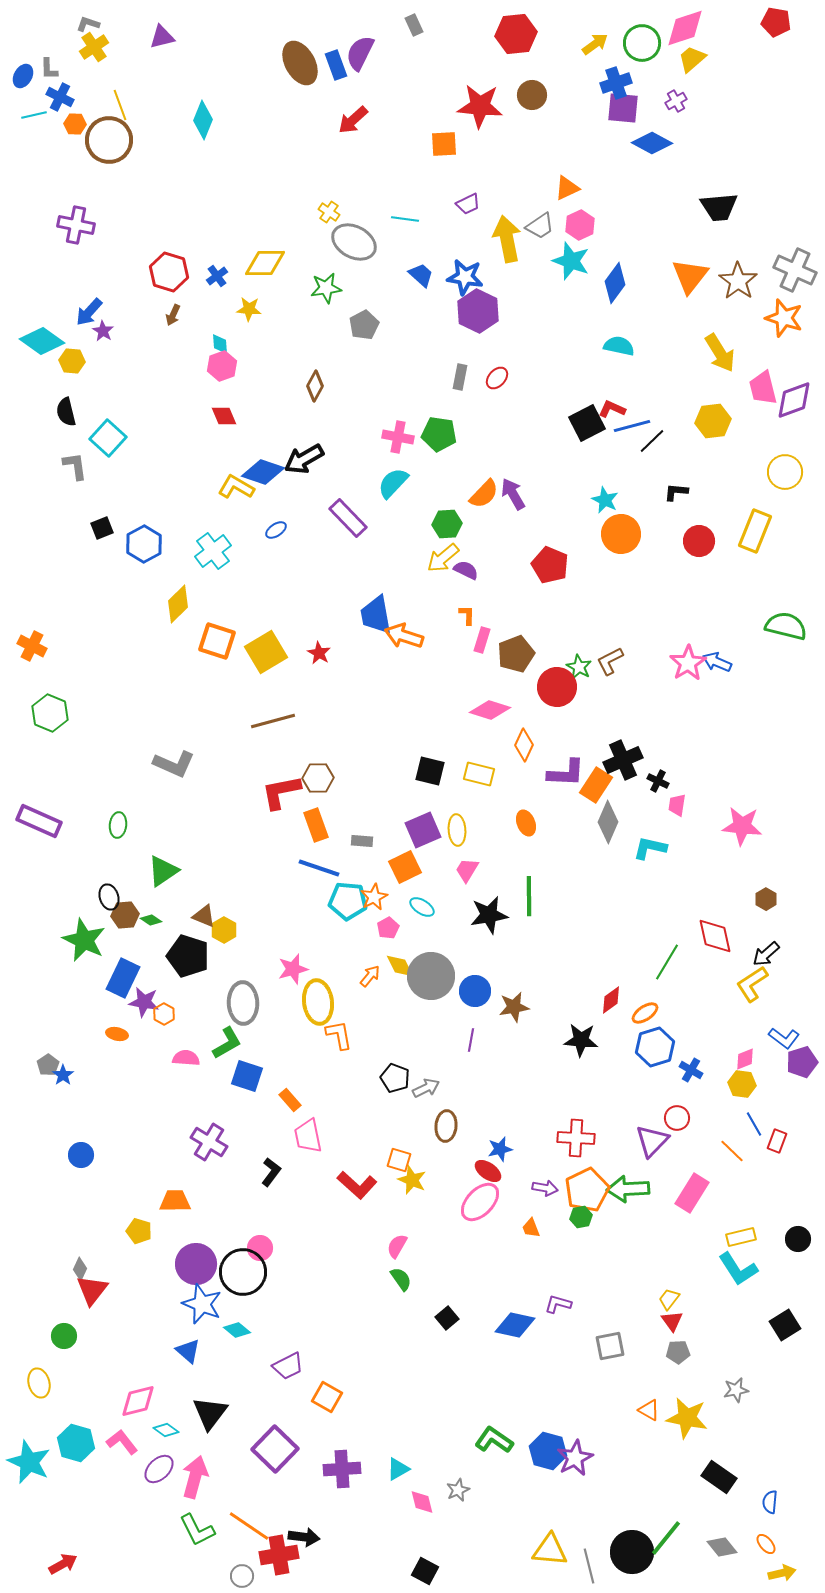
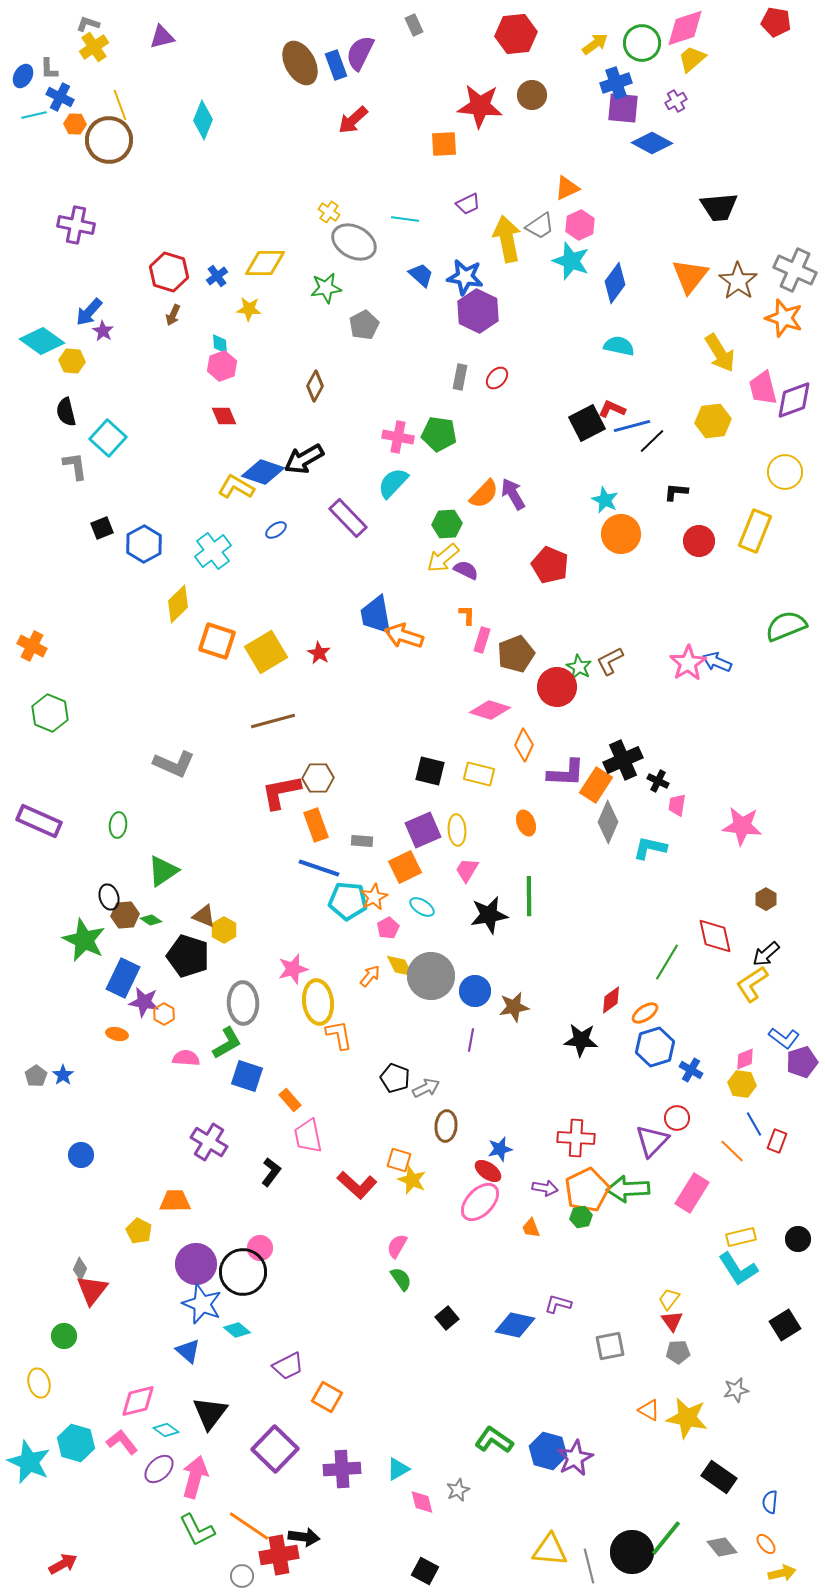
green semicircle at (786, 626): rotated 36 degrees counterclockwise
gray pentagon at (48, 1065): moved 12 px left, 11 px down
yellow pentagon at (139, 1231): rotated 10 degrees clockwise
